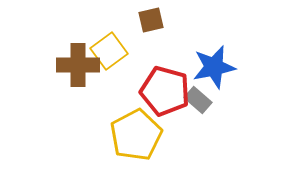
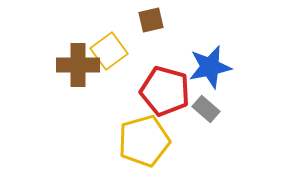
blue star: moved 4 px left
gray rectangle: moved 8 px right, 9 px down
yellow pentagon: moved 8 px right, 6 px down; rotated 12 degrees clockwise
